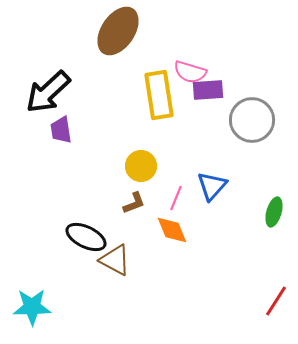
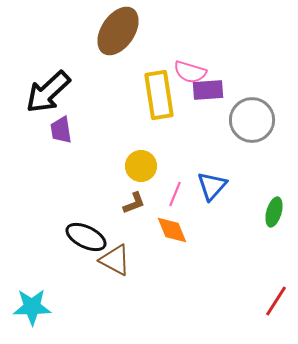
pink line: moved 1 px left, 4 px up
